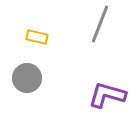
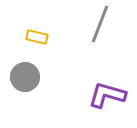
gray circle: moved 2 px left, 1 px up
